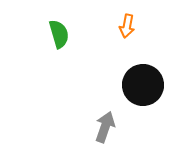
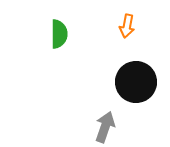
green semicircle: rotated 16 degrees clockwise
black circle: moved 7 px left, 3 px up
